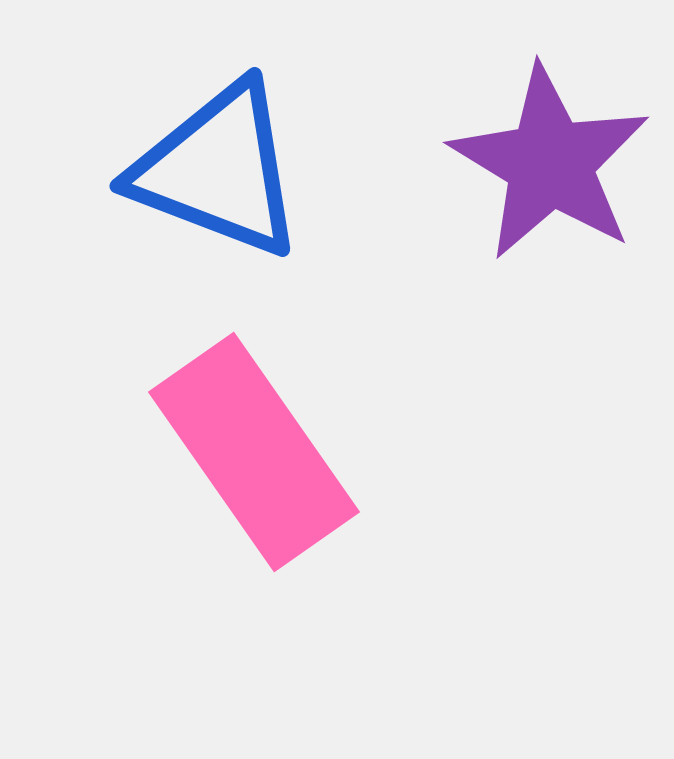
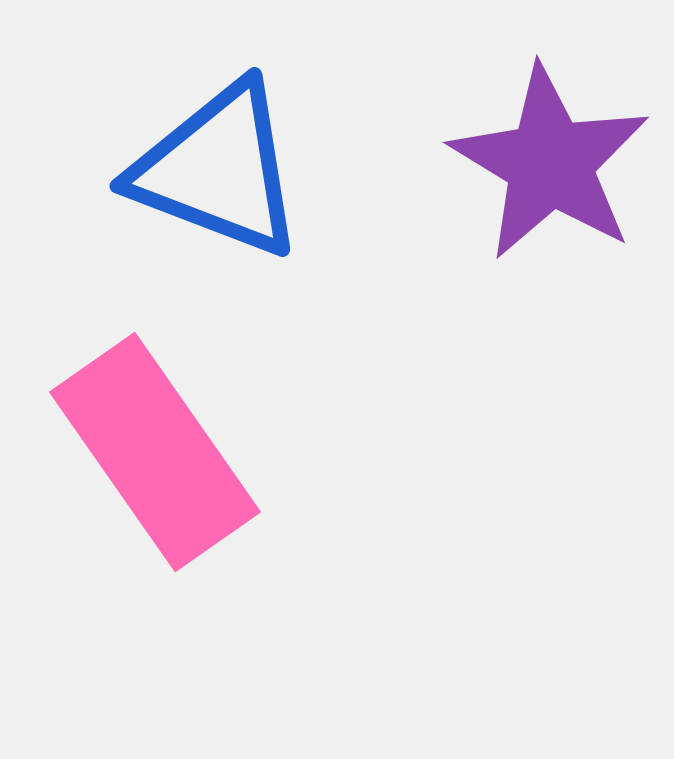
pink rectangle: moved 99 px left
